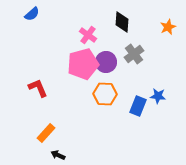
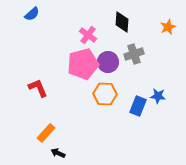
gray cross: rotated 18 degrees clockwise
purple circle: moved 2 px right
black arrow: moved 2 px up
